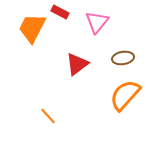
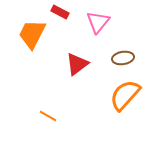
pink triangle: moved 1 px right
orange trapezoid: moved 6 px down
orange line: rotated 18 degrees counterclockwise
